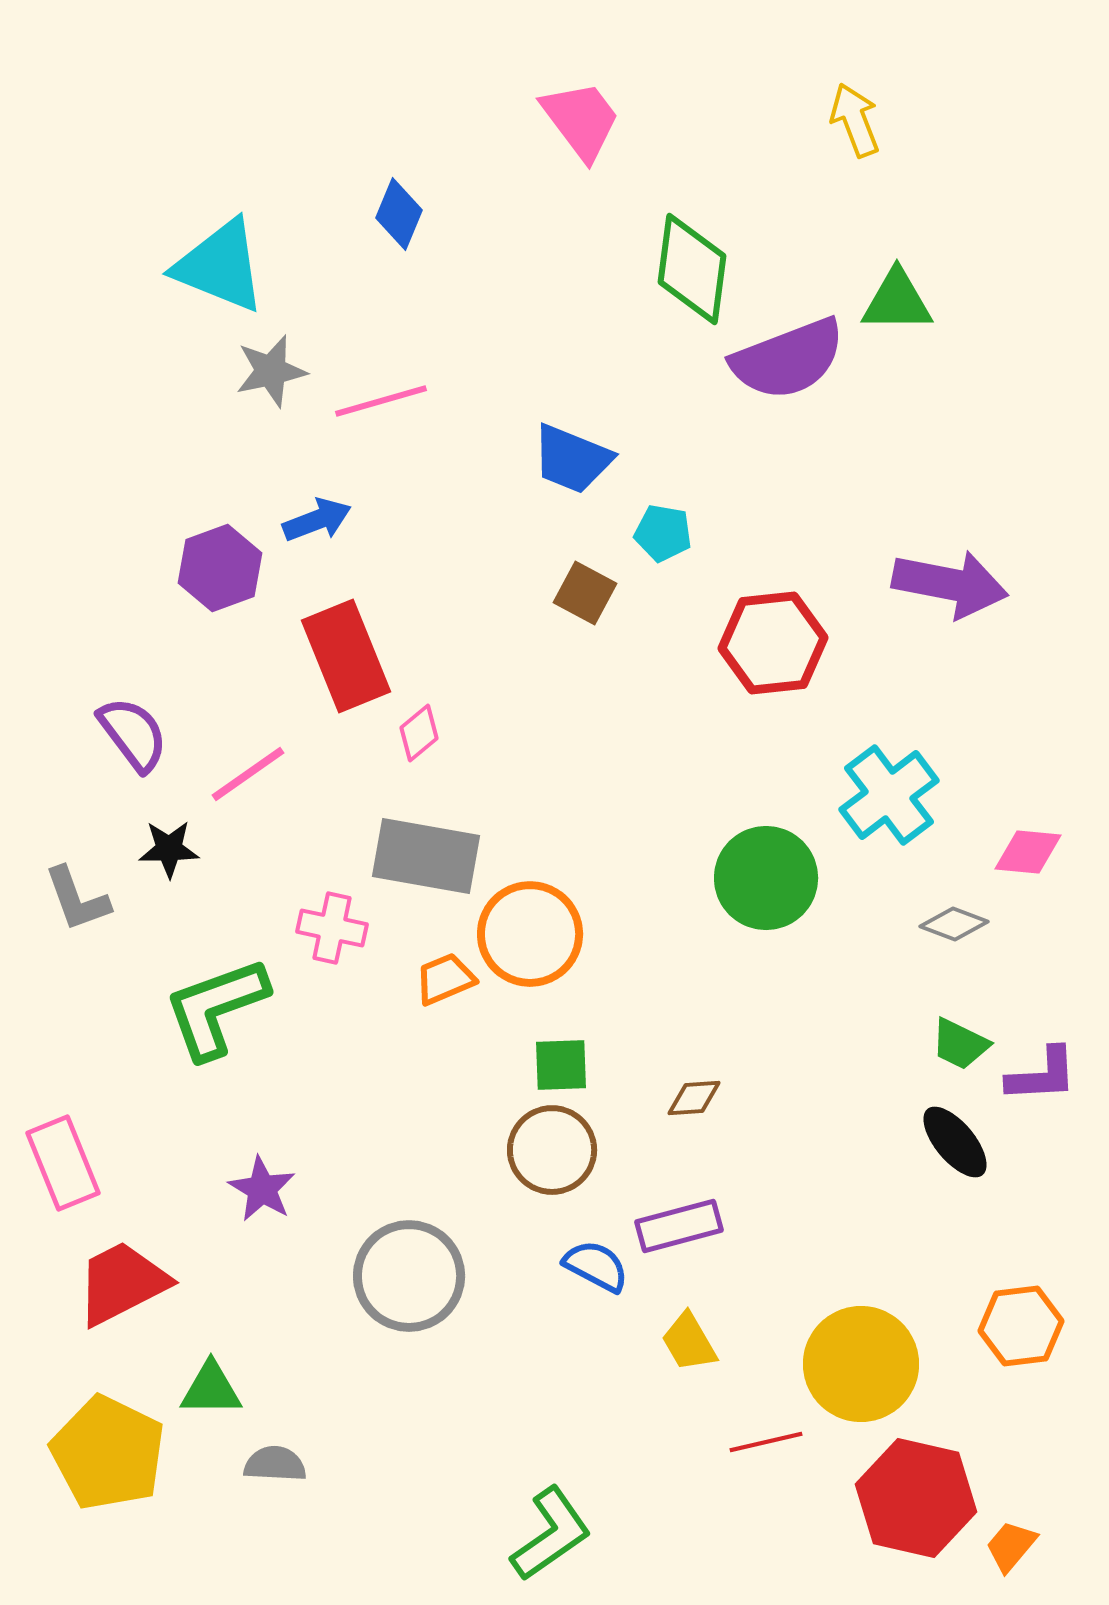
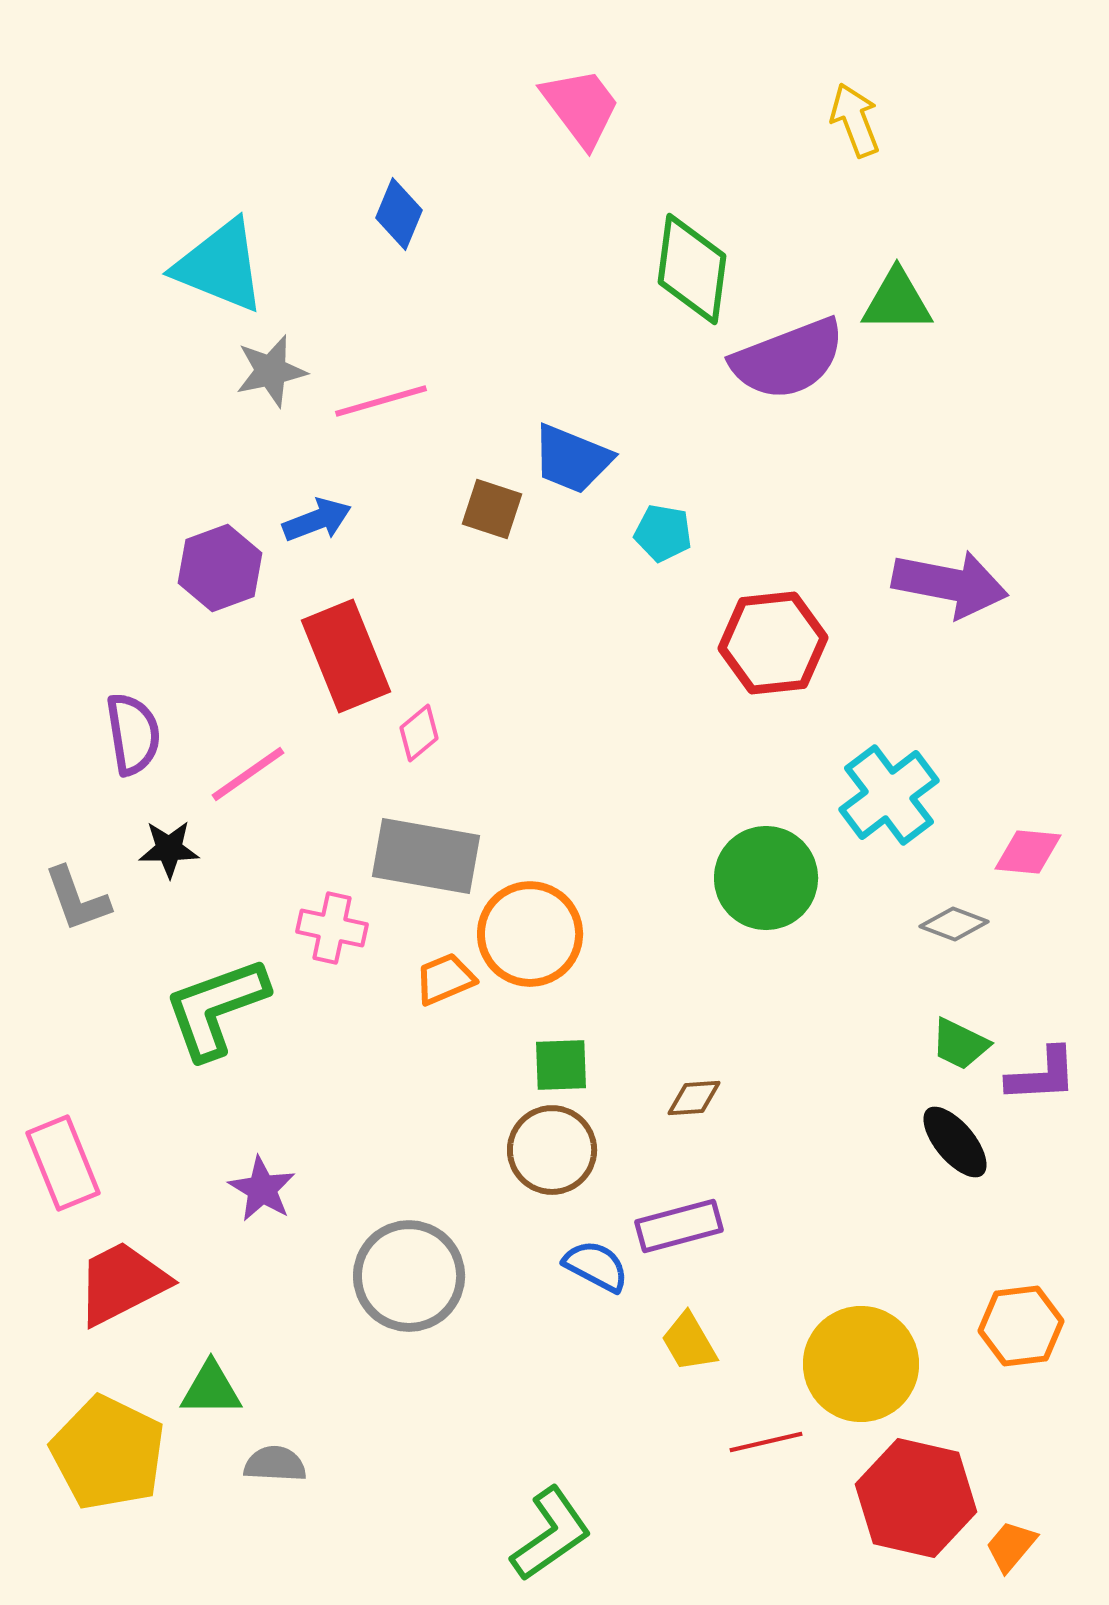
pink trapezoid at (581, 120): moved 13 px up
brown square at (585, 593): moved 93 px left, 84 px up; rotated 10 degrees counterclockwise
purple semicircle at (133, 734): rotated 28 degrees clockwise
